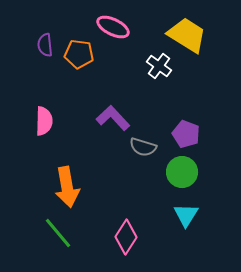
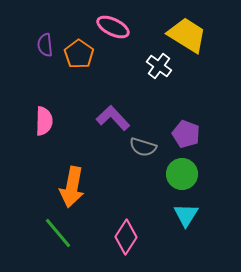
orange pentagon: rotated 28 degrees clockwise
green circle: moved 2 px down
orange arrow: moved 5 px right; rotated 21 degrees clockwise
